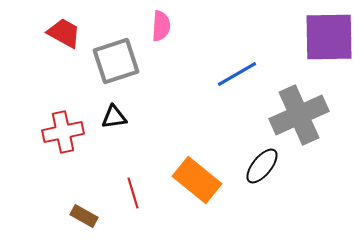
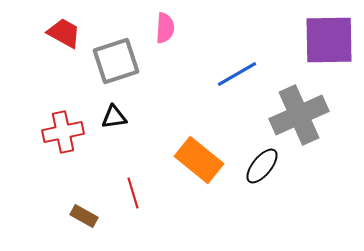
pink semicircle: moved 4 px right, 2 px down
purple square: moved 3 px down
orange rectangle: moved 2 px right, 20 px up
